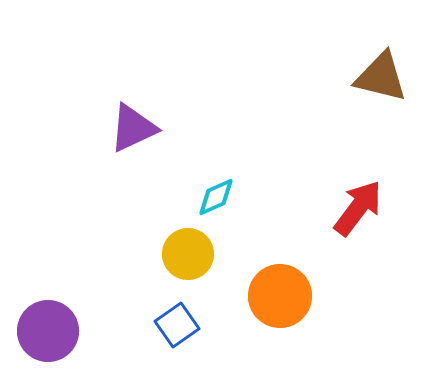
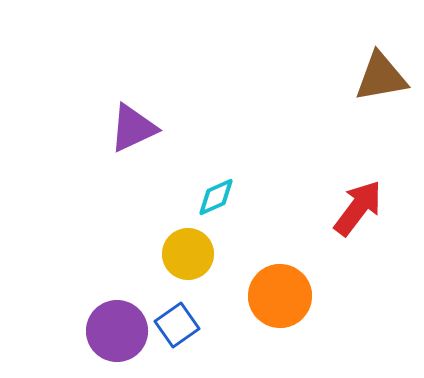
brown triangle: rotated 24 degrees counterclockwise
purple circle: moved 69 px right
